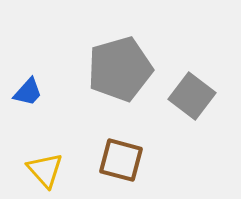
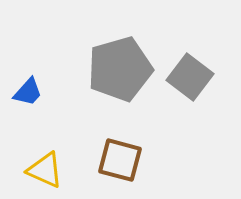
gray square: moved 2 px left, 19 px up
brown square: moved 1 px left
yellow triangle: rotated 24 degrees counterclockwise
